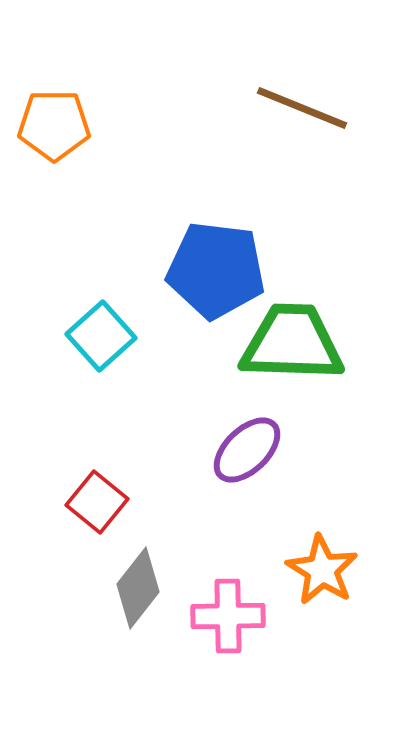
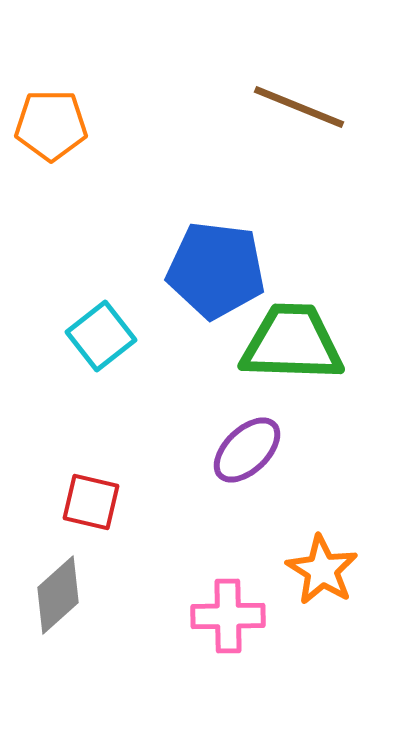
brown line: moved 3 px left, 1 px up
orange pentagon: moved 3 px left
cyan square: rotated 4 degrees clockwise
red square: moved 6 px left; rotated 26 degrees counterclockwise
gray diamond: moved 80 px left, 7 px down; rotated 10 degrees clockwise
